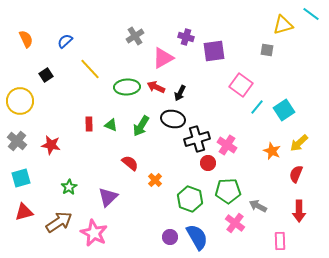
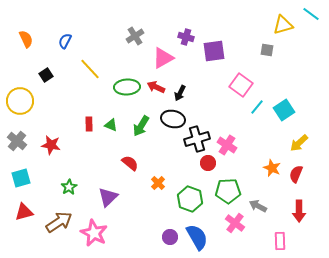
blue semicircle at (65, 41): rotated 21 degrees counterclockwise
orange star at (272, 151): moved 17 px down
orange cross at (155, 180): moved 3 px right, 3 px down
